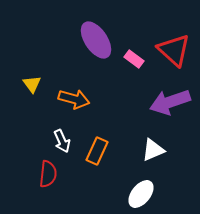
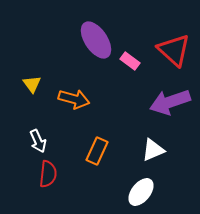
pink rectangle: moved 4 px left, 2 px down
white arrow: moved 24 px left
white ellipse: moved 2 px up
